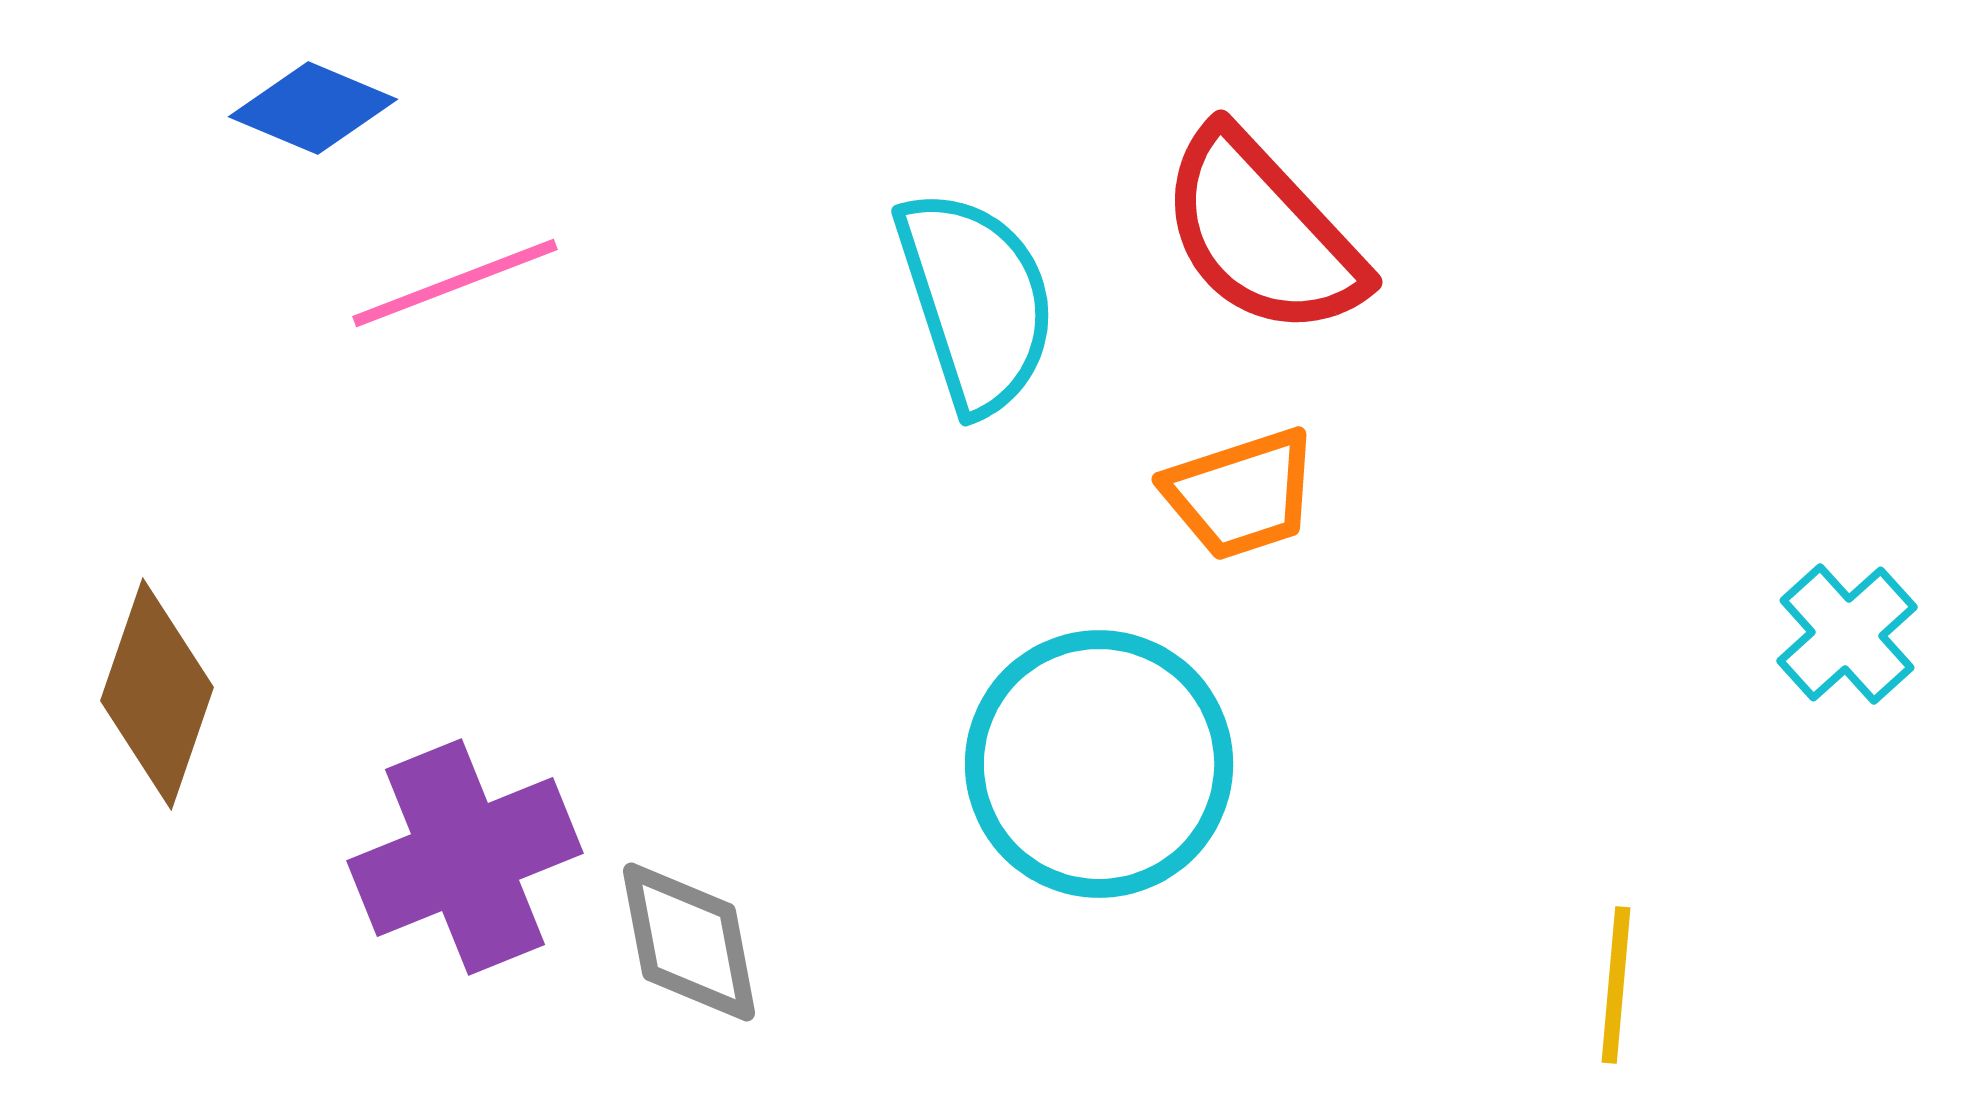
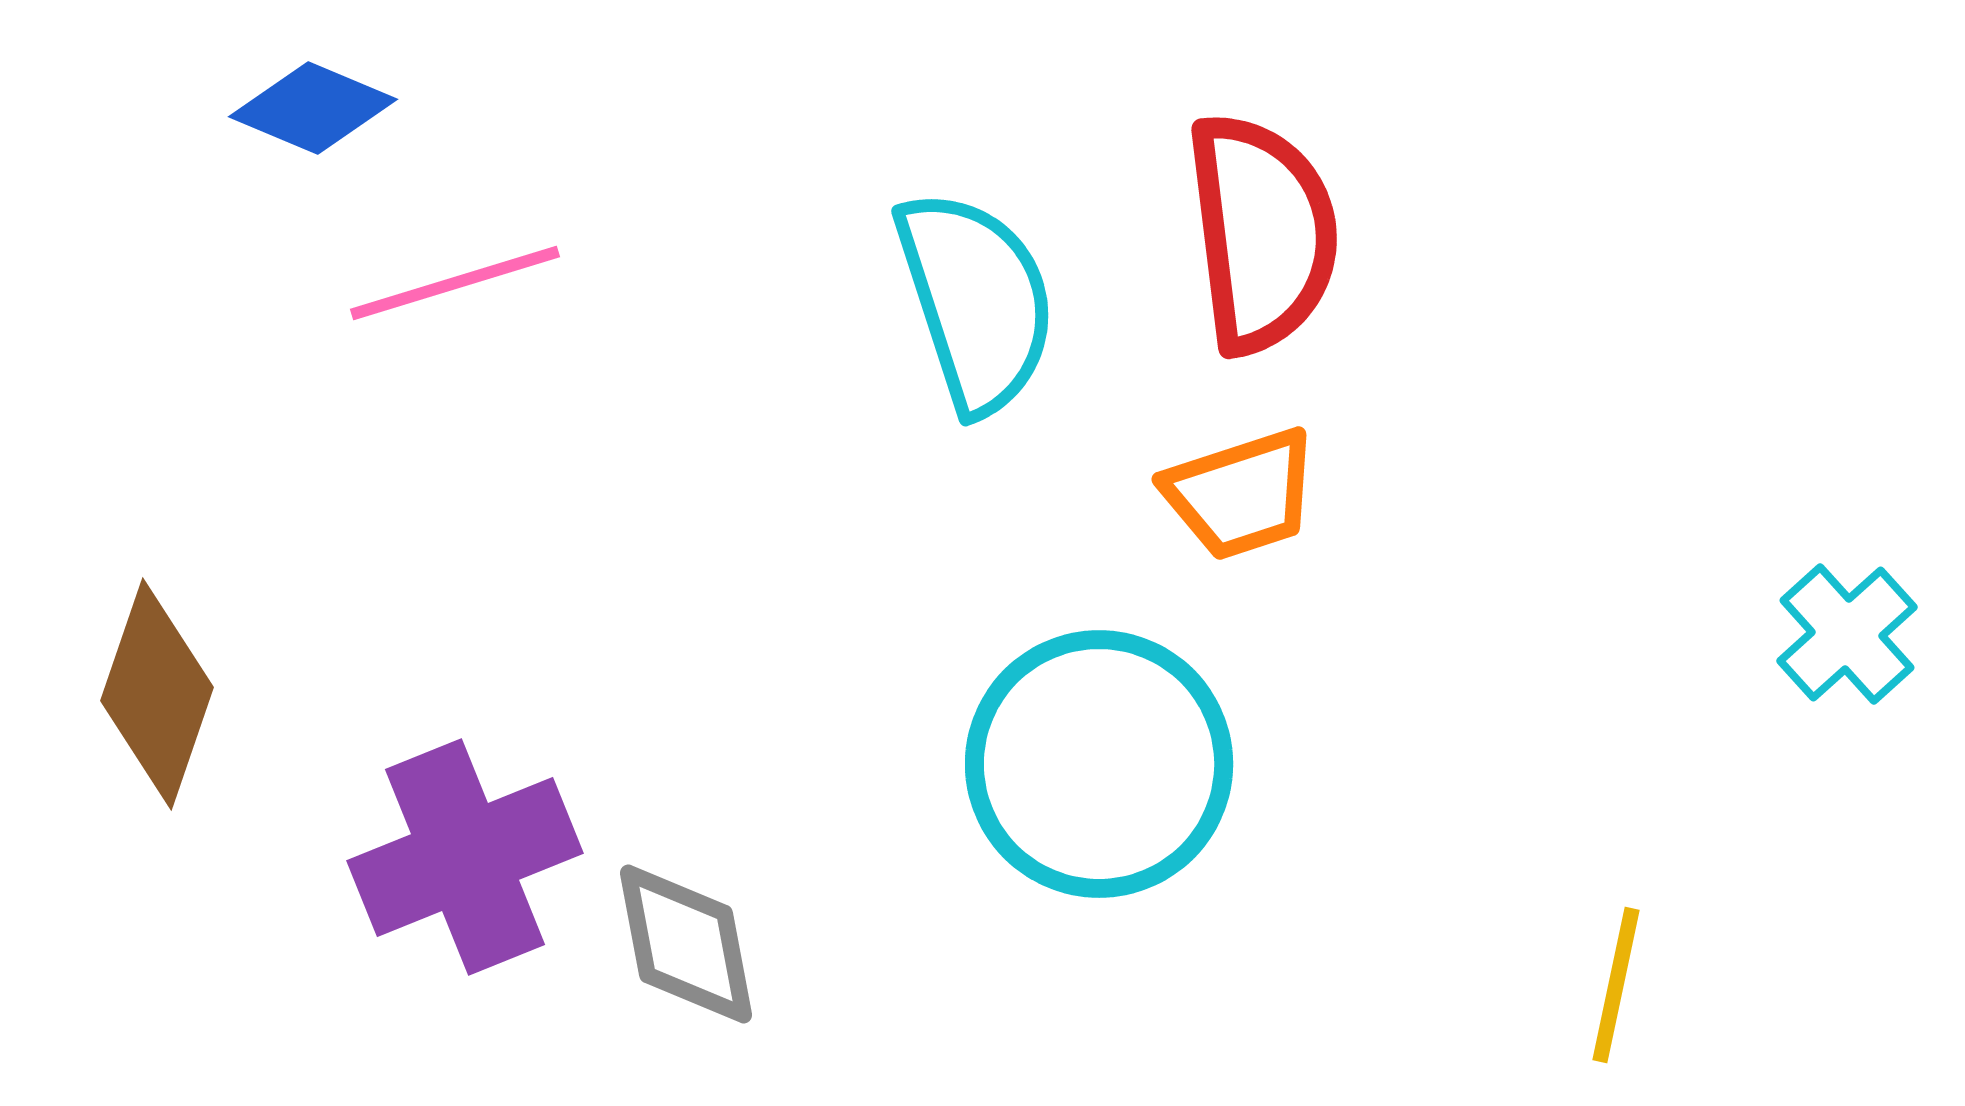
red semicircle: rotated 144 degrees counterclockwise
pink line: rotated 4 degrees clockwise
gray diamond: moved 3 px left, 2 px down
yellow line: rotated 7 degrees clockwise
